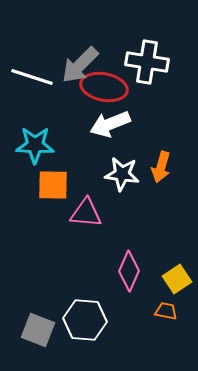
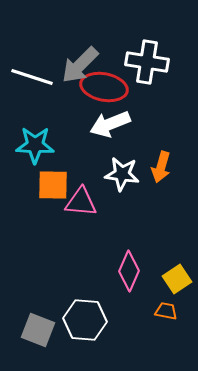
pink triangle: moved 5 px left, 11 px up
